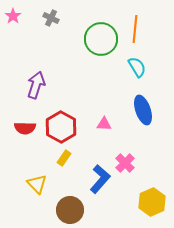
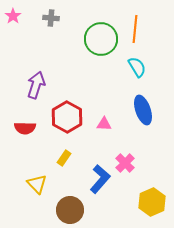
gray cross: rotated 21 degrees counterclockwise
red hexagon: moved 6 px right, 10 px up
